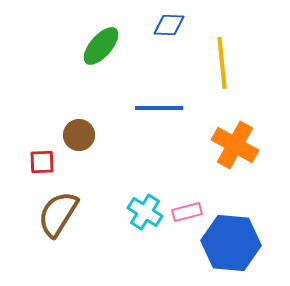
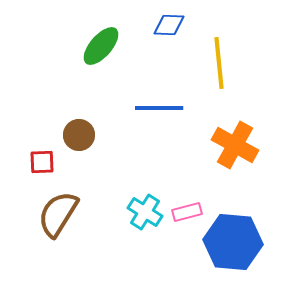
yellow line: moved 3 px left
blue hexagon: moved 2 px right, 1 px up
